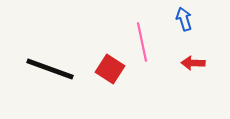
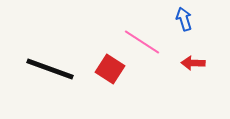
pink line: rotated 45 degrees counterclockwise
